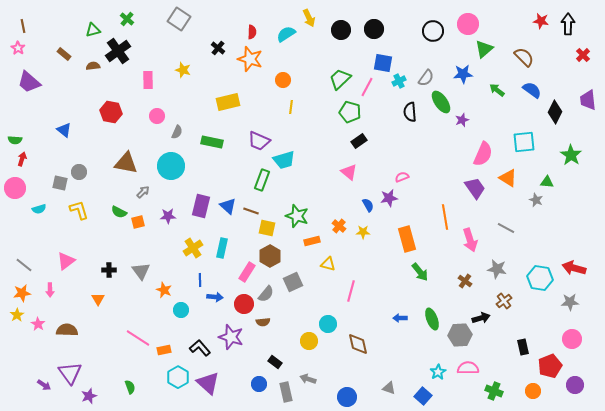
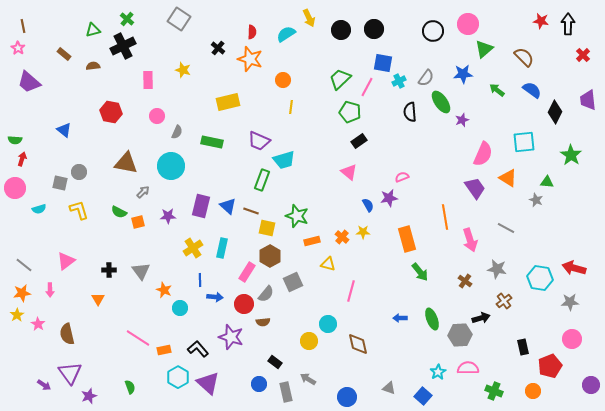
black cross at (118, 51): moved 5 px right, 5 px up; rotated 10 degrees clockwise
orange cross at (339, 226): moved 3 px right, 11 px down
cyan circle at (181, 310): moved 1 px left, 2 px up
brown semicircle at (67, 330): moved 4 px down; rotated 105 degrees counterclockwise
black L-shape at (200, 348): moved 2 px left, 1 px down
gray arrow at (308, 379): rotated 14 degrees clockwise
purple circle at (575, 385): moved 16 px right
